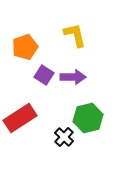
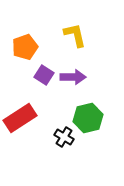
black cross: rotated 12 degrees counterclockwise
